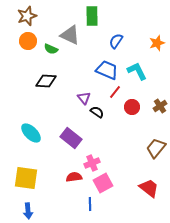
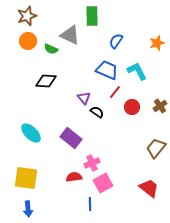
blue arrow: moved 2 px up
